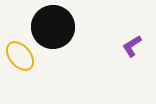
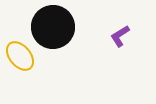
purple L-shape: moved 12 px left, 10 px up
